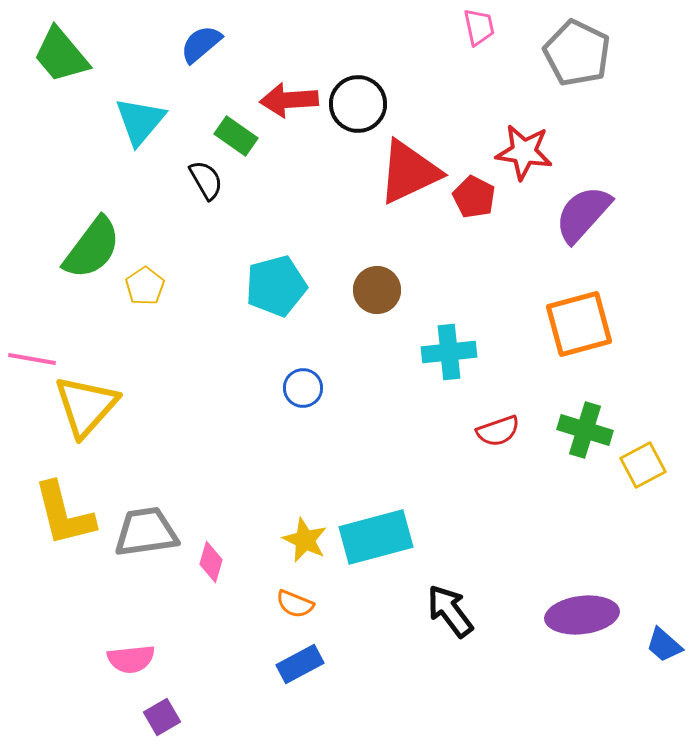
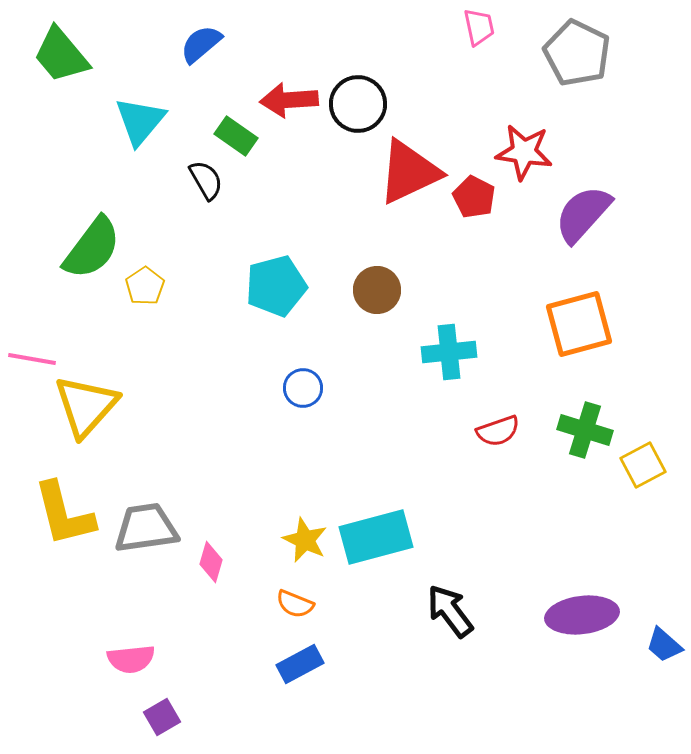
gray trapezoid: moved 4 px up
